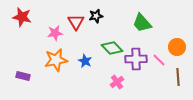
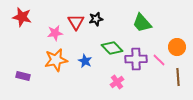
black star: moved 3 px down
